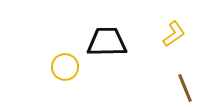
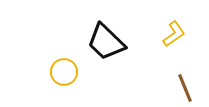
black trapezoid: moved 1 px left; rotated 135 degrees counterclockwise
yellow circle: moved 1 px left, 5 px down
